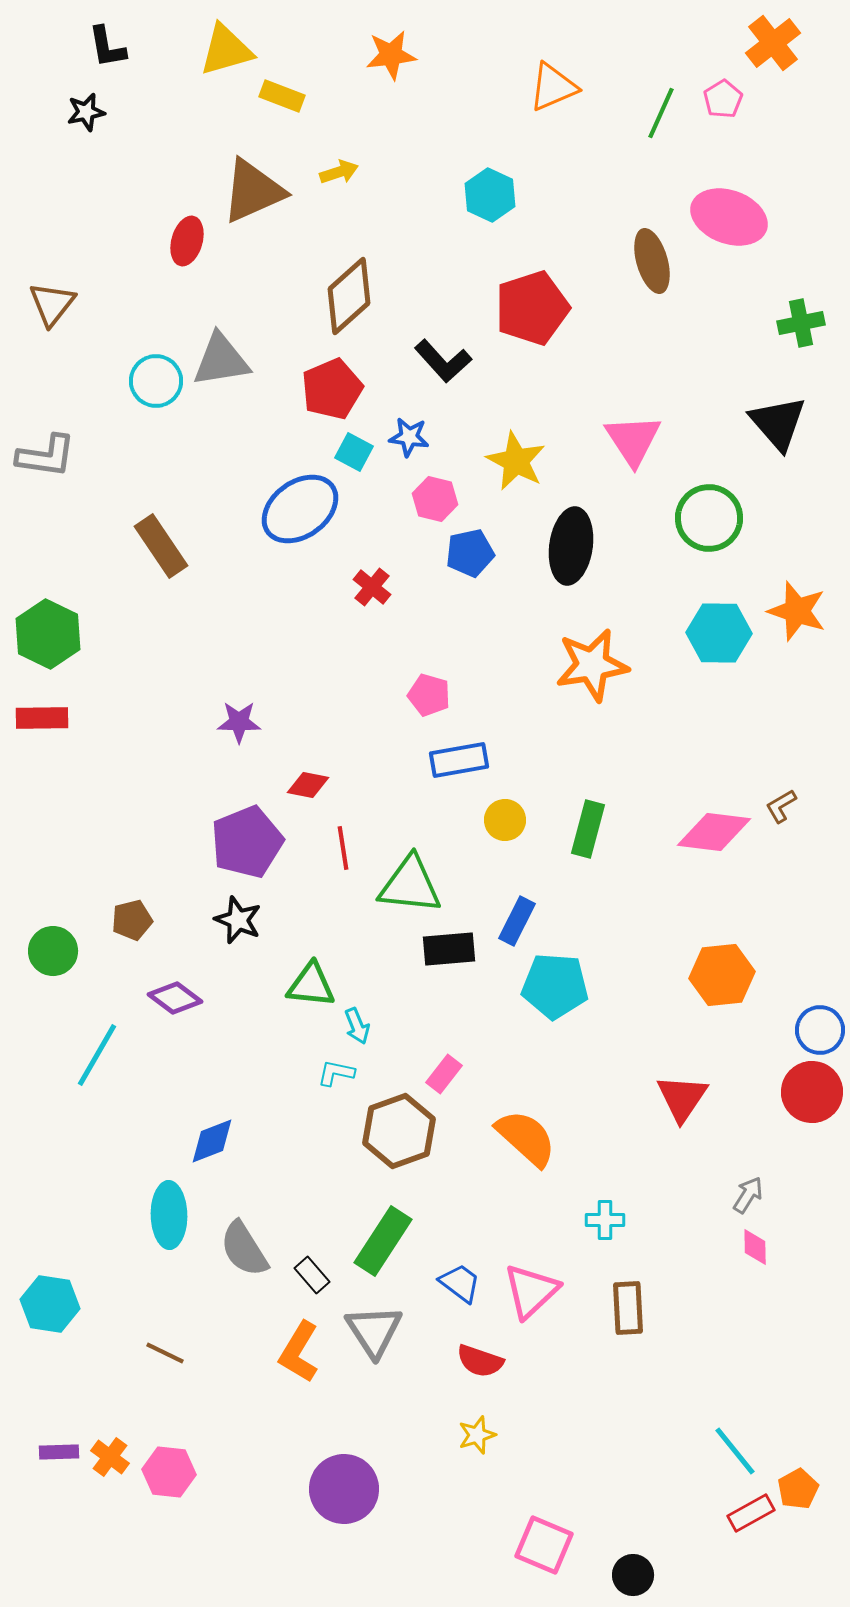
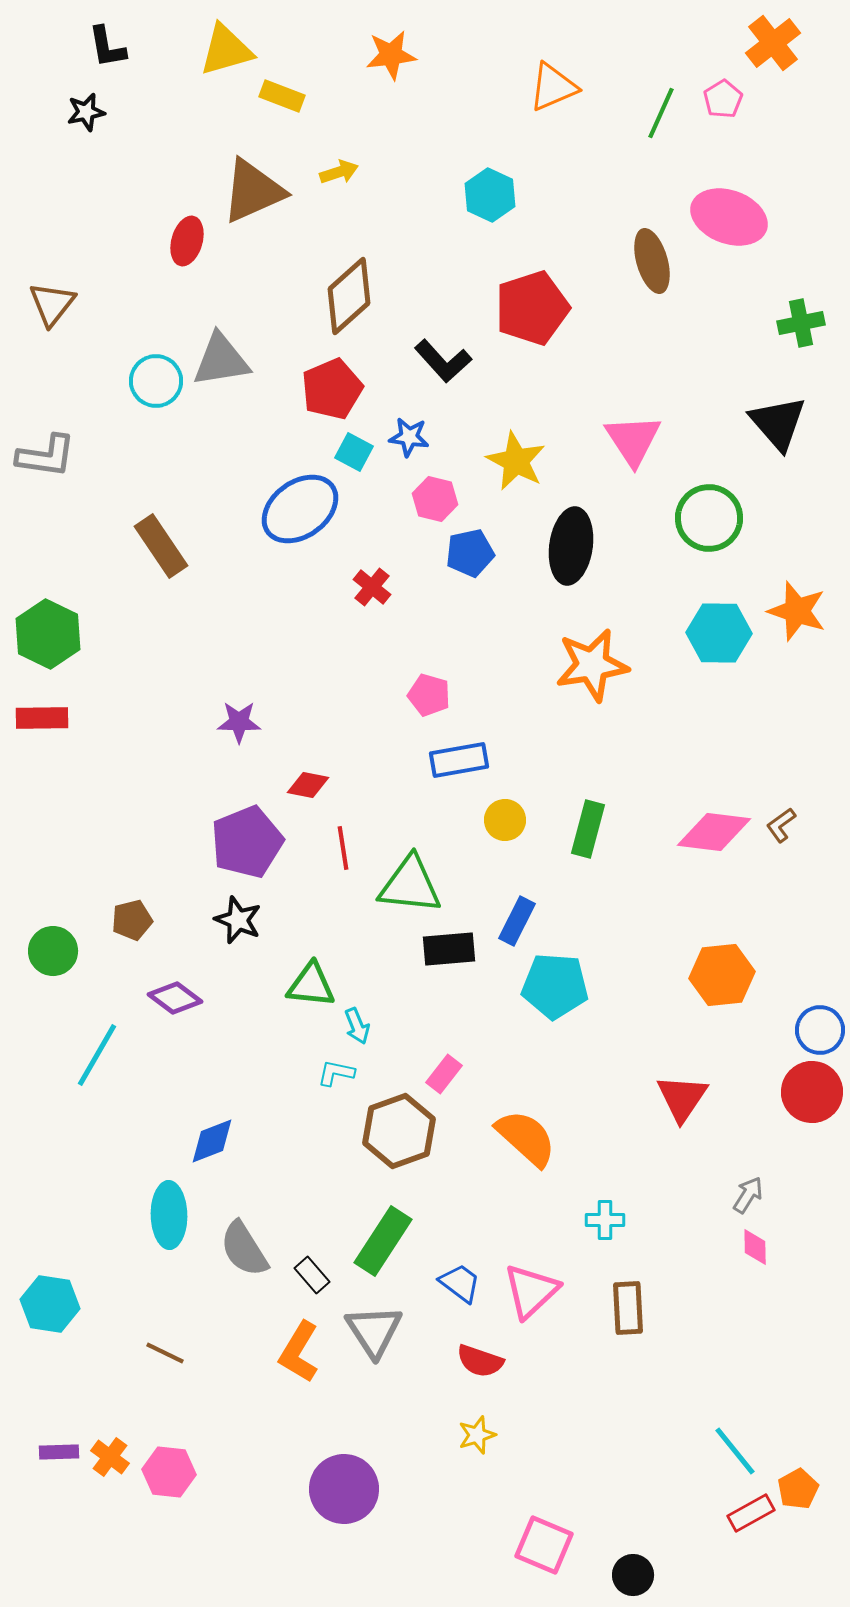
brown L-shape at (781, 806): moved 19 px down; rotated 6 degrees counterclockwise
